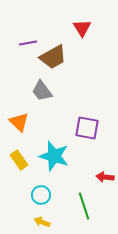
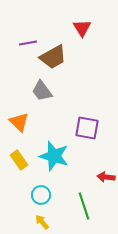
red arrow: moved 1 px right
yellow arrow: rotated 28 degrees clockwise
